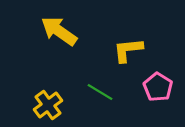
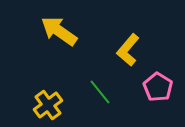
yellow L-shape: rotated 44 degrees counterclockwise
green line: rotated 20 degrees clockwise
